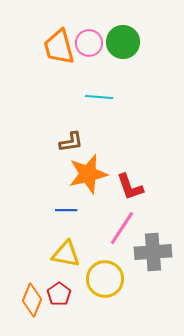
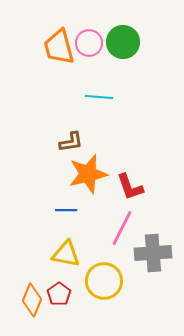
pink line: rotated 6 degrees counterclockwise
gray cross: moved 1 px down
yellow circle: moved 1 px left, 2 px down
